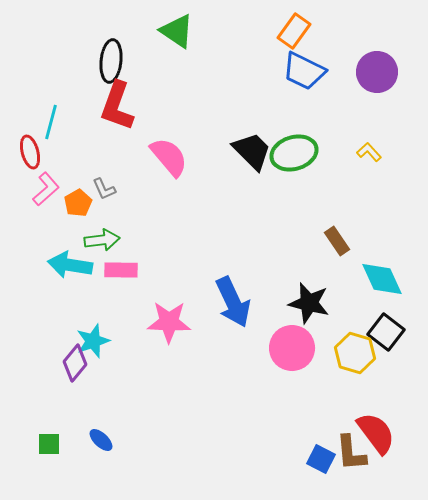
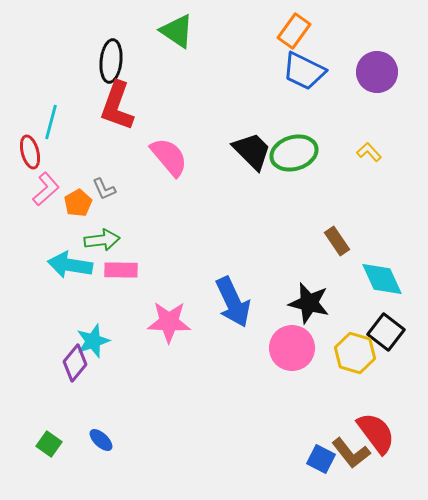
green square: rotated 35 degrees clockwise
brown L-shape: rotated 33 degrees counterclockwise
